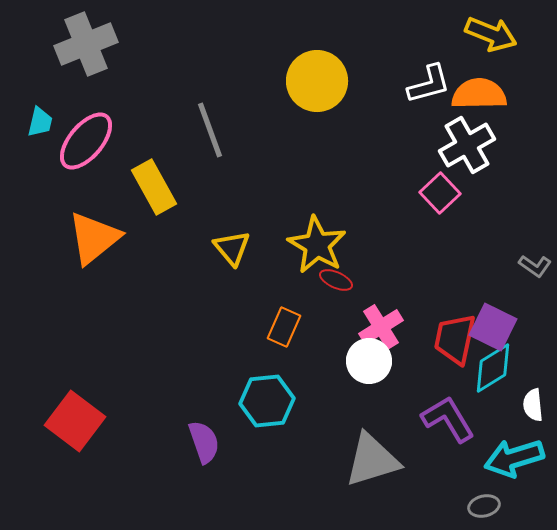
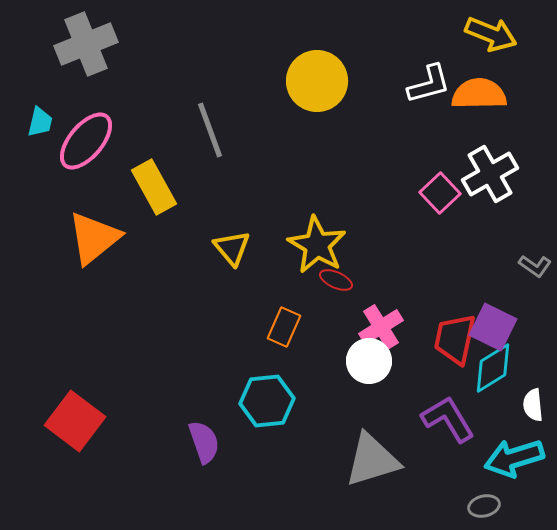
white cross: moved 23 px right, 29 px down
